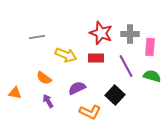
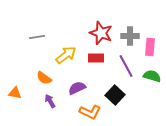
gray cross: moved 2 px down
yellow arrow: rotated 60 degrees counterclockwise
purple arrow: moved 2 px right
